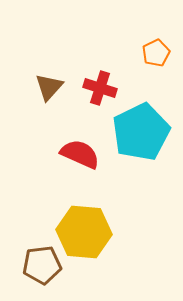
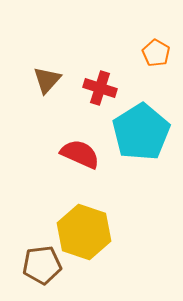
orange pentagon: rotated 16 degrees counterclockwise
brown triangle: moved 2 px left, 7 px up
cyan pentagon: rotated 6 degrees counterclockwise
yellow hexagon: rotated 14 degrees clockwise
